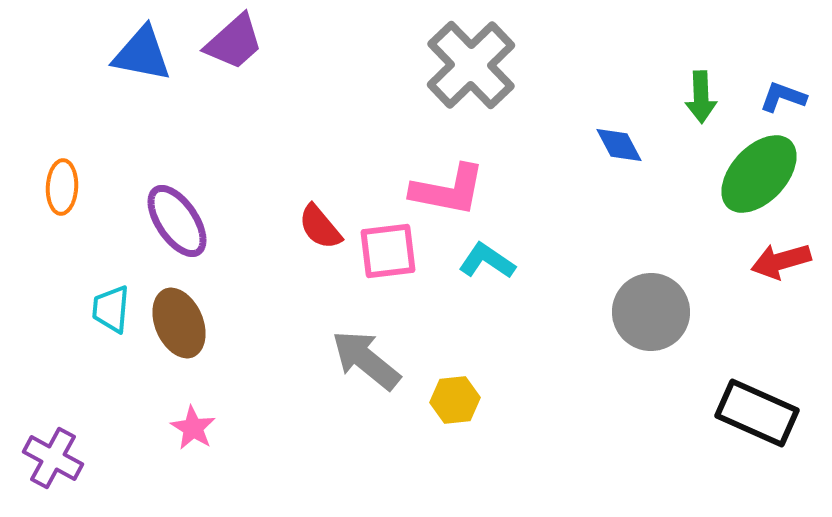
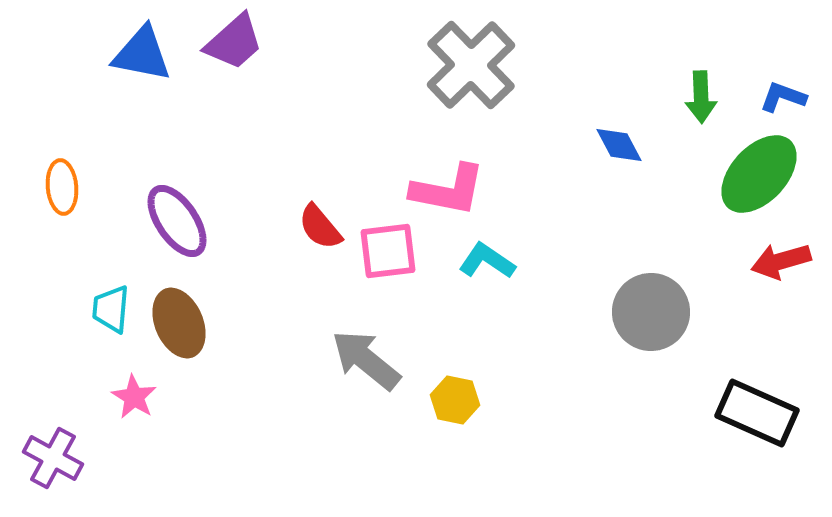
orange ellipse: rotated 8 degrees counterclockwise
yellow hexagon: rotated 18 degrees clockwise
pink star: moved 59 px left, 31 px up
